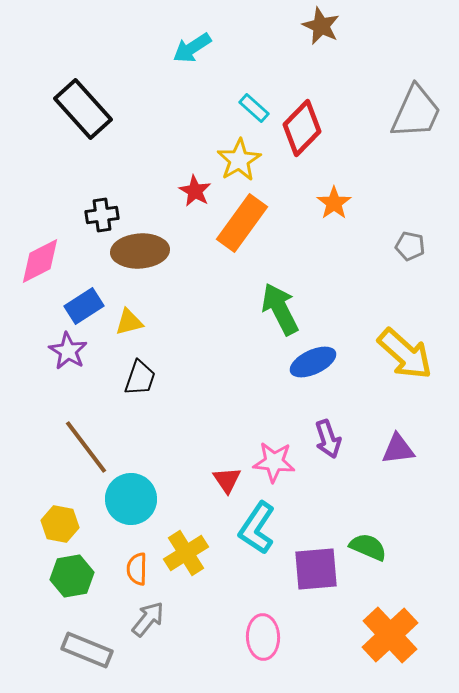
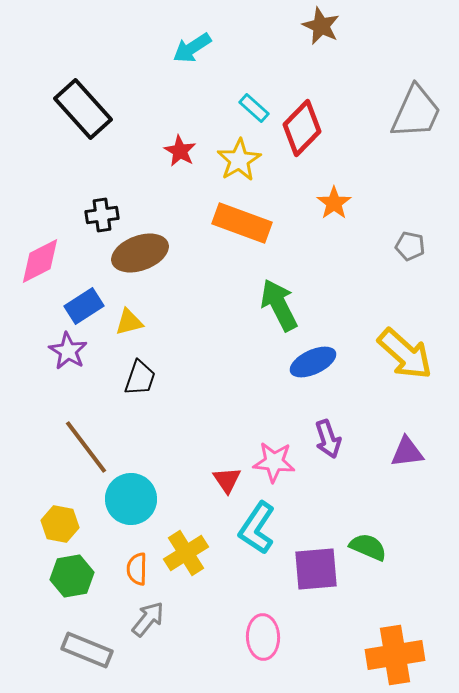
red star: moved 15 px left, 40 px up
orange rectangle: rotated 74 degrees clockwise
brown ellipse: moved 2 px down; rotated 16 degrees counterclockwise
green arrow: moved 1 px left, 4 px up
purple triangle: moved 9 px right, 3 px down
orange cross: moved 5 px right, 20 px down; rotated 34 degrees clockwise
